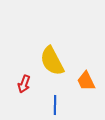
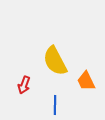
yellow semicircle: moved 3 px right
red arrow: moved 1 px down
